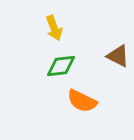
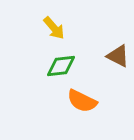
yellow arrow: rotated 20 degrees counterclockwise
